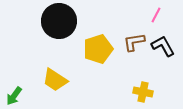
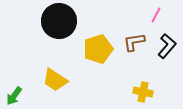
black L-shape: moved 4 px right; rotated 70 degrees clockwise
